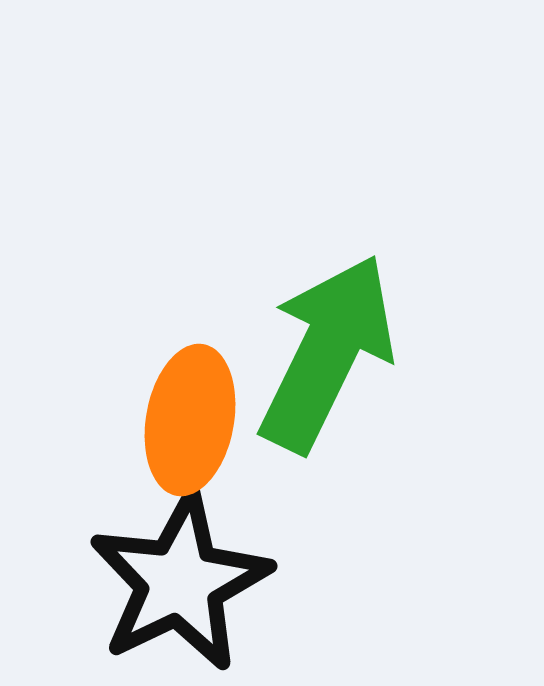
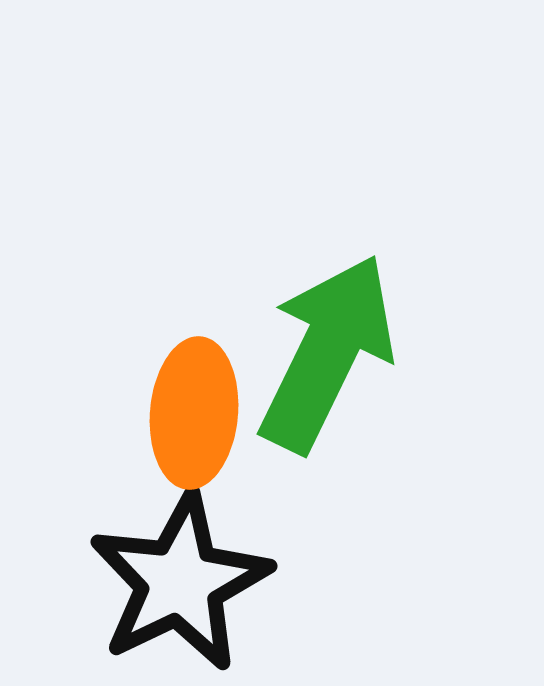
orange ellipse: moved 4 px right, 7 px up; rotated 5 degrees counterclockwise
